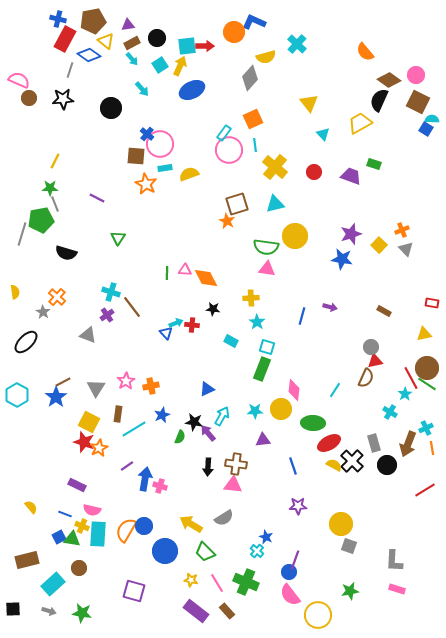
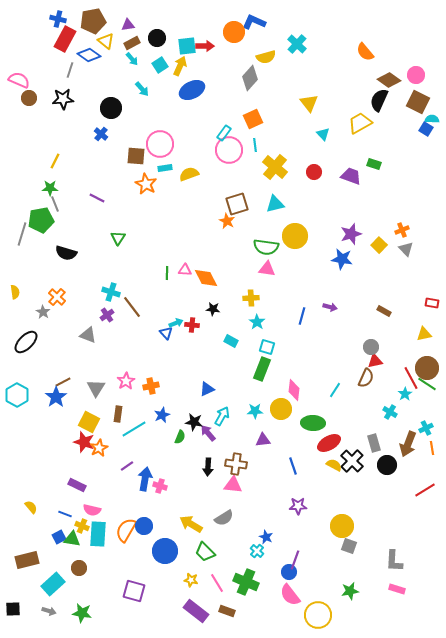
blue cross at (147, 134): moved 46 px left
yellow circle at (341, 524): moved 1 px right, 2 px down
brown rectangle at (227, 611): rotated 28 degrees counterclockwise
